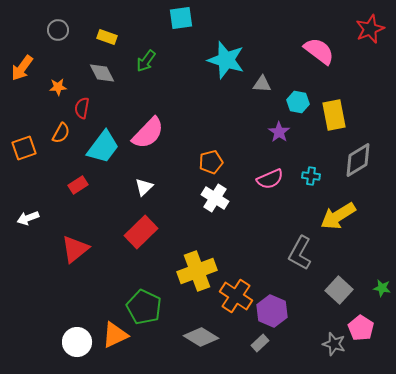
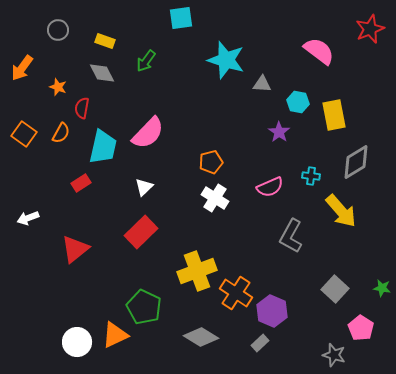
yellow rectangle at (107, 37): moved 2 px left, 4 px down
orange star at (58, 87): rotated 24 degrees clockwise
cyan trapezoid at (103, 147): rotated 24 degrees counterclockwise
orange square at (24, 148): moved 14 px up; rotated 35 degrees counterclockwise
gray diamond at (358, 160): moved 2 px left, 2 px down
pink semicircle at (270, 179): moved 8 px down
red rectangle at (78, 185): moved 3 px right, 2 px up
yellow arrow at (338, 216): moved 3 px right, 5 px up; rotated 99 degrees counterclockwise
gray L-shape at (300, 253): moved 9 px left, 17 px up
gray square at (339, 290): moved 4 px left, 1 px up
orange cross at (236, 296): moved 3 px up
gray star at (334, 344): moved 11 px down
